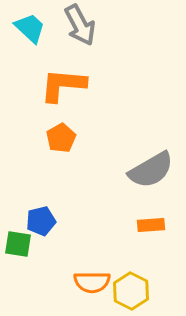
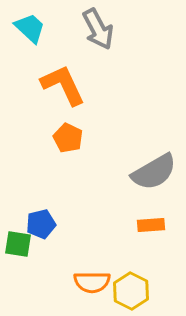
gray arrow: moved 18 px right, 4 px down
orange L-shape: rotated 60 degrees clockwise
orange pentagon: moved 7 px right; rotated 16 degrees counterclockwise
gray semicircle: moved 3 px right, 2 px down
blue pentagon: moved 3 px down
